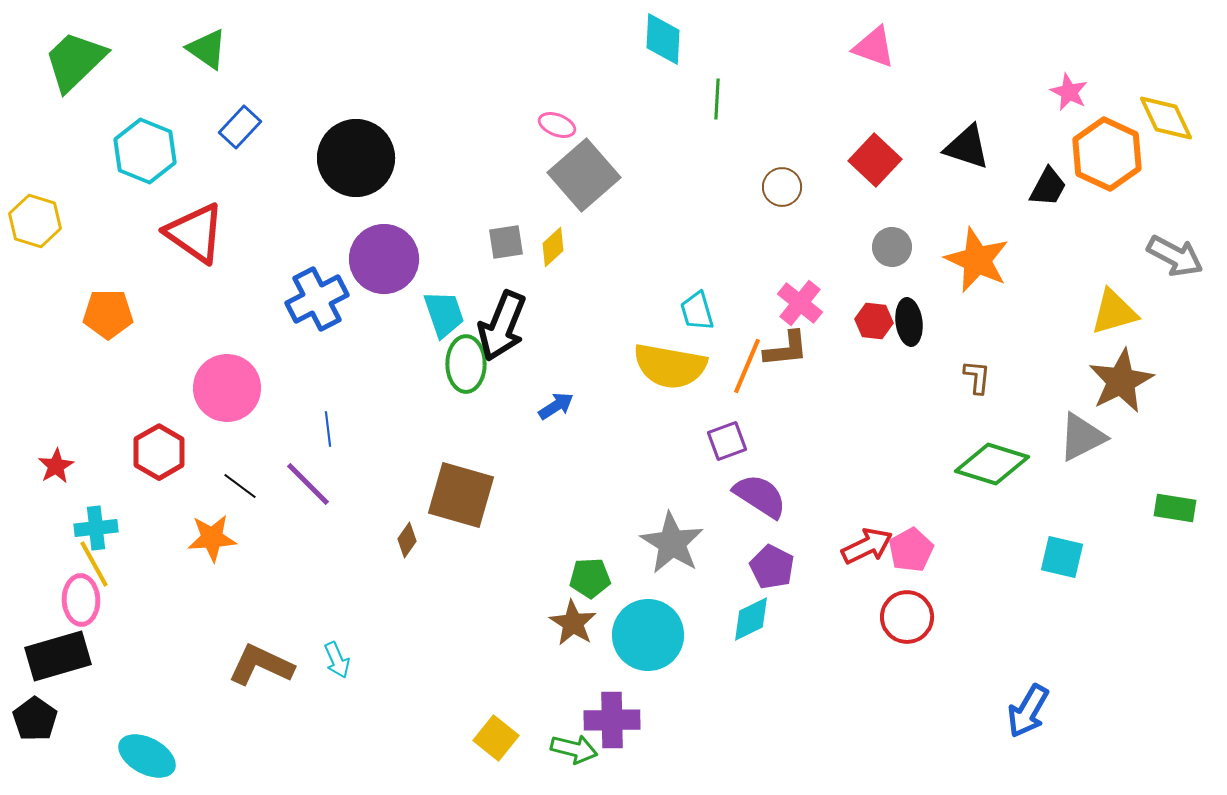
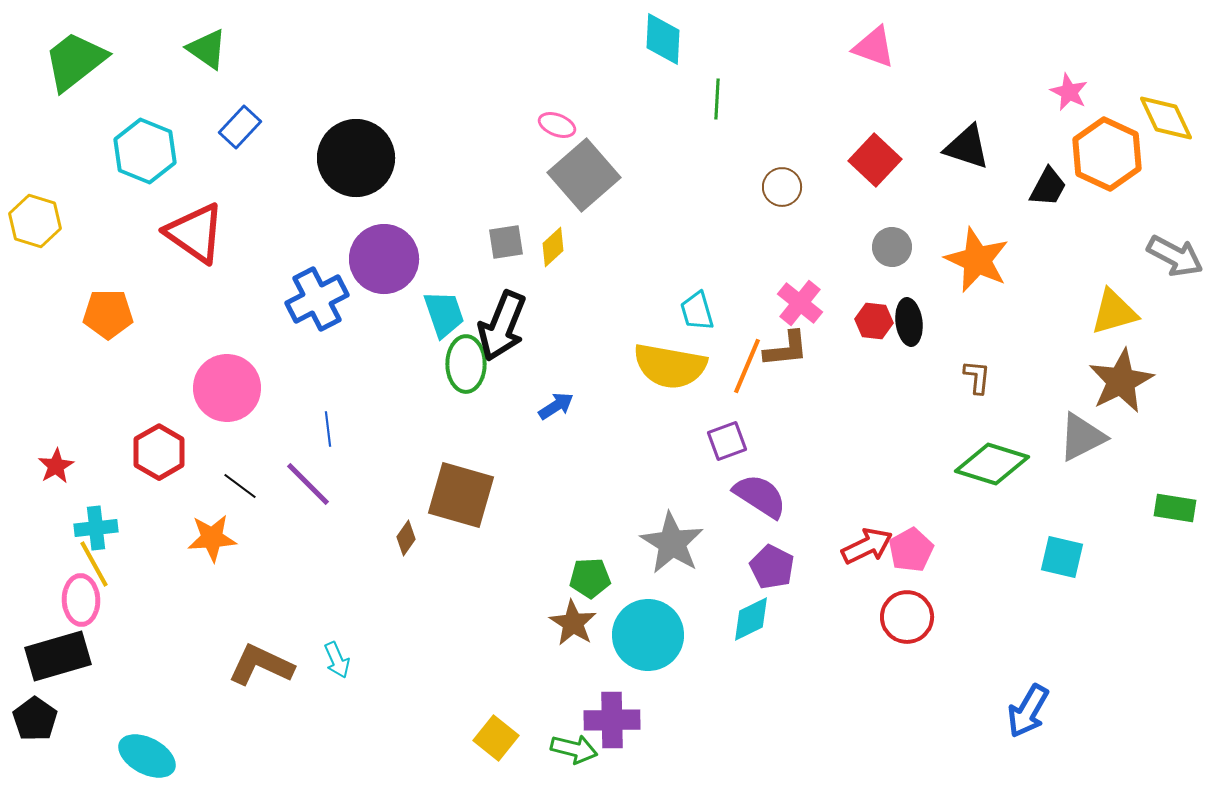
green trapezoid at (75, 61): rotated 6 degrees clockwise
brown diamond at (407, 540): moved 1 px left, 2 px up
